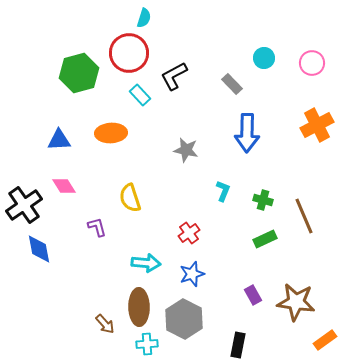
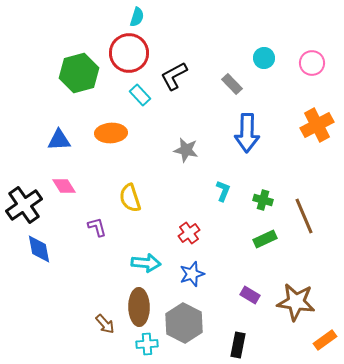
cyan semicircle: moved 7 px left, 1 px up
purple rectangle: moved 3 px left; rotated 30 degrees counterclockwise
gray hexagon: moved 4 px down
